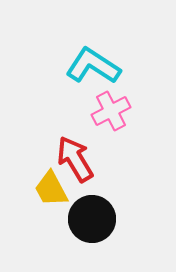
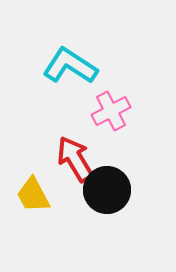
cyan L-shape: moved 23 px left
yellow trapezoid: moved 18 px left, 6 px down
black circle: moved 15 px right, 29 px up
